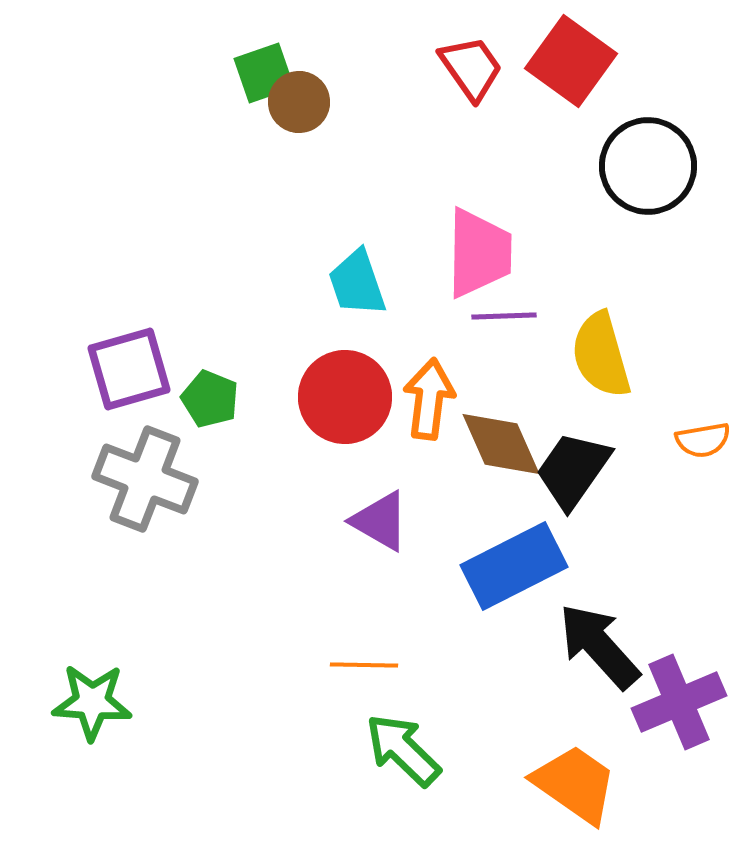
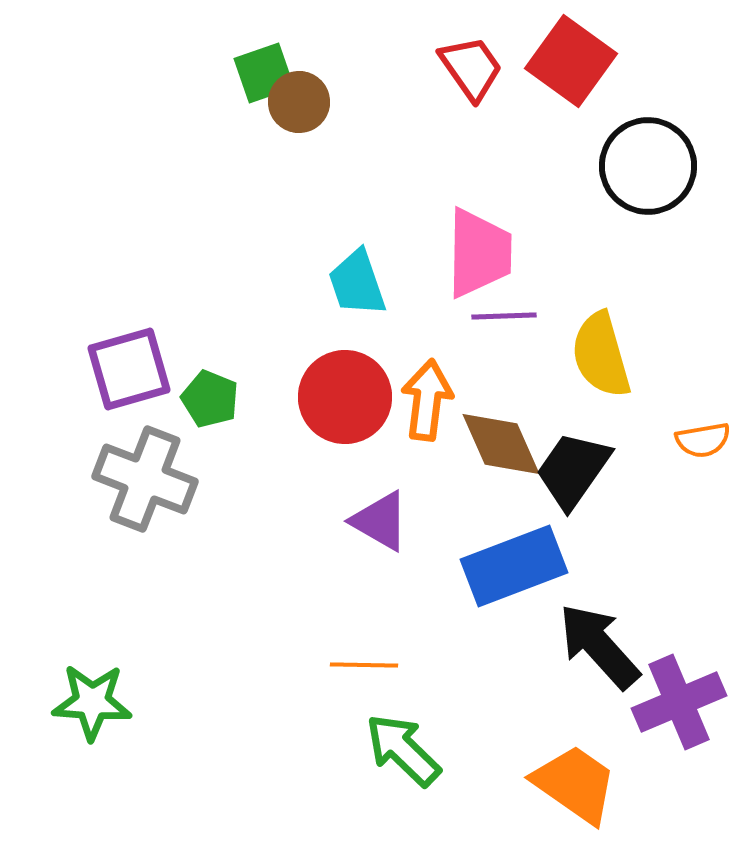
orange arrow: moved 2 px left, 1 px down
blue rectangle: rotated 6 degrees clockwise
